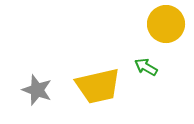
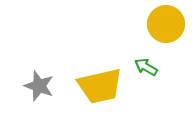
yellow trapezoid: moved 2 px right
gray star: moved 2 px right, 4 px up
